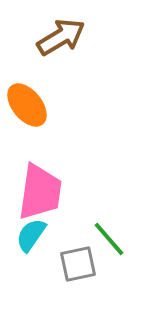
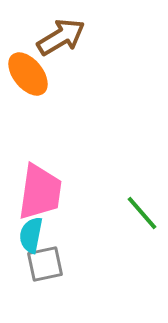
orange ellipse: moved 1 px right, 31 px up
cyan semicircle: rotated 24 degrees counterclockwise
green line: moved 33 px right, 26 px up
gray square: moved 33 px left
